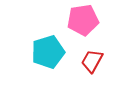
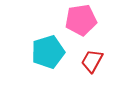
pink pentagon: moved 2 px left
